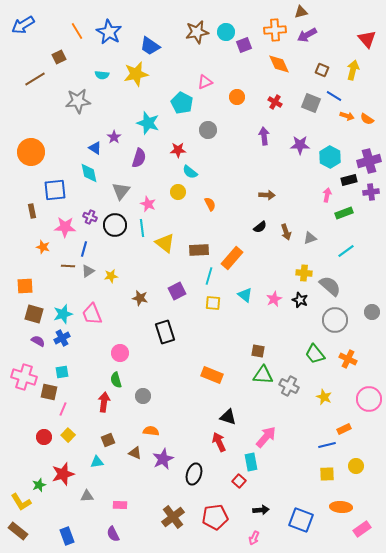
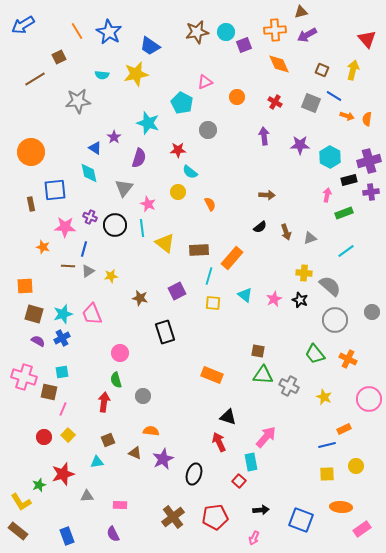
orange semicircle at (367, 119): rotated 64 degrees clockwise
gray triangle at (121, 191): moved 3 px right, 3 px up
brown rectangle at (32, 211): moved 1 px left, 7 px up
